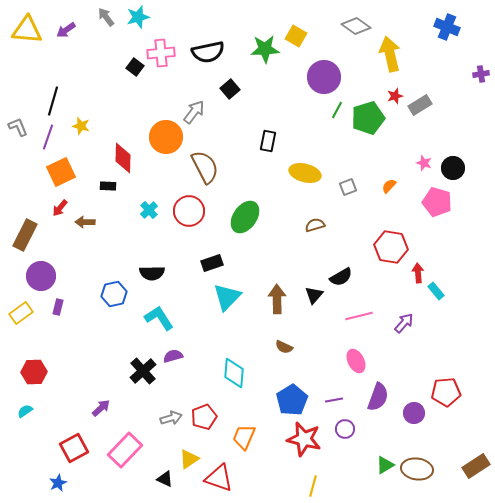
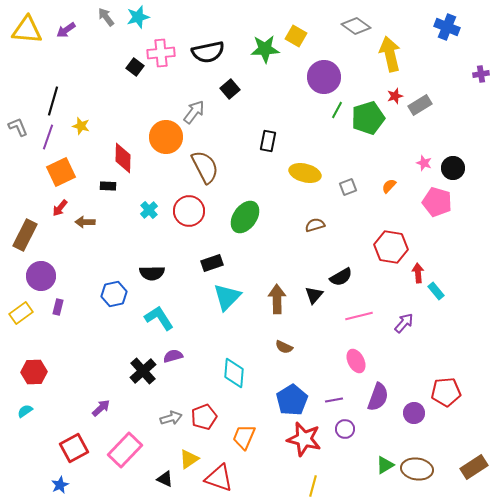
brown rectangle at (476, 466): moved 2 px left, 1 px down
blue star at (58, 483): moved 2 px right, 2 px down
